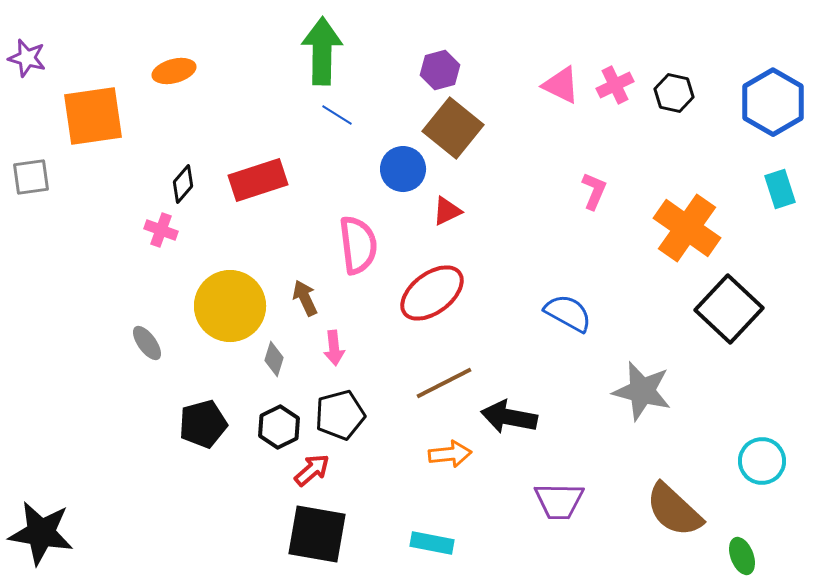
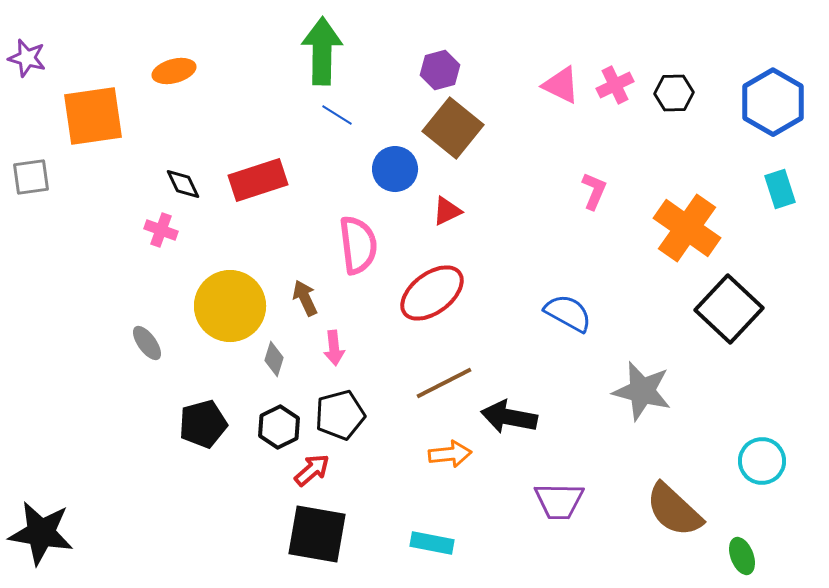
black hexagon at (674, 93): rotated 15 degrees counterclockwise
blue circle at (403, 169): moved 8 px left
black diamond at (183, 184): rotated 66 degrees counterclockwise
